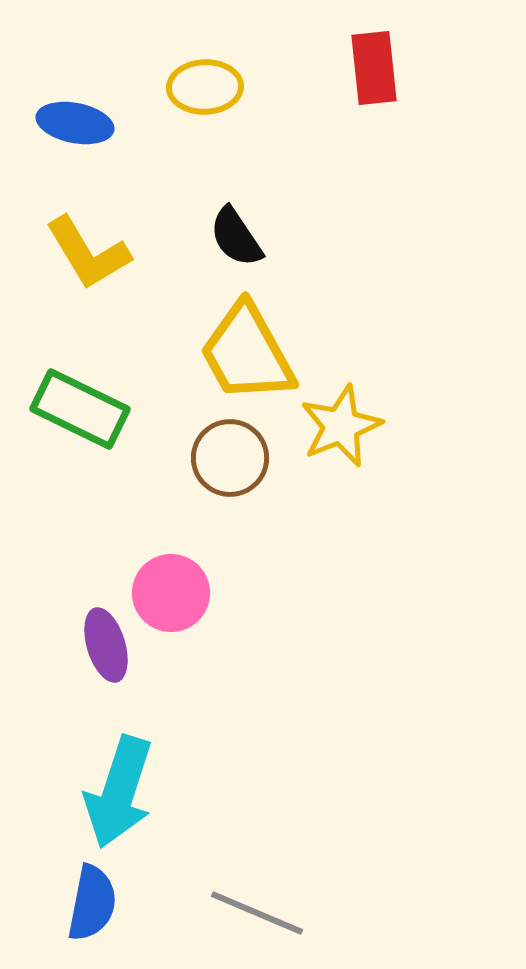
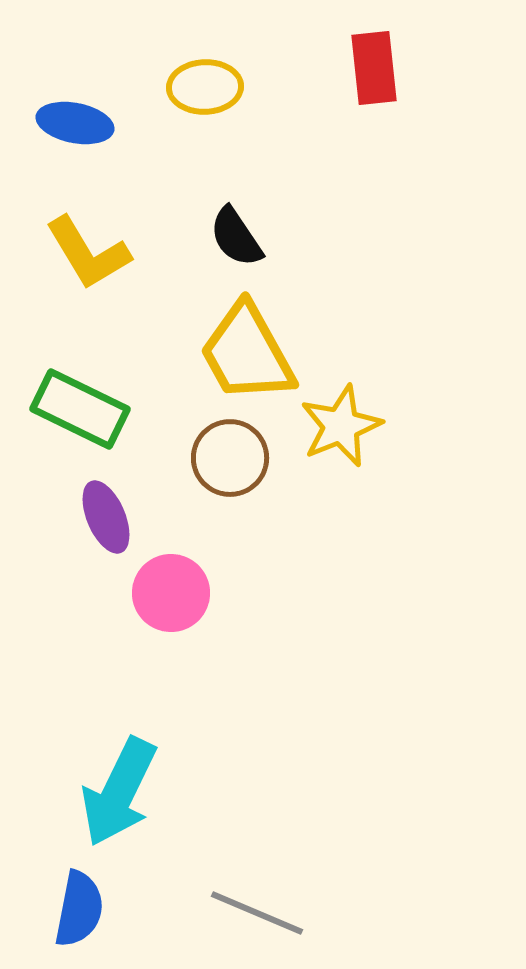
purple ellipse: moved 128 px up; rotated 6 degrees counterclockwise
cyan arrow: rotated 8 degrees clockwise
blue semicircle: moved 13 px left, 6 px down
